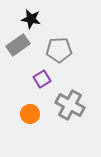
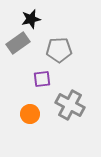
black star: rotated 24 degrees counterclockwise
gray rectangle: moved 2 px up
purple square: rotated 24 degrees clockwise
